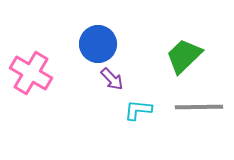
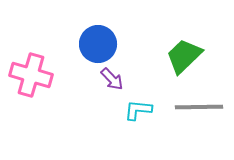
pink cross: moved 2 px down; rotated 15 degrees counterclockwise
